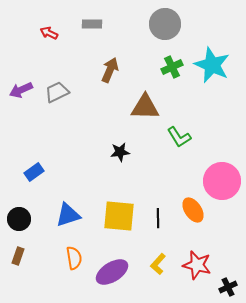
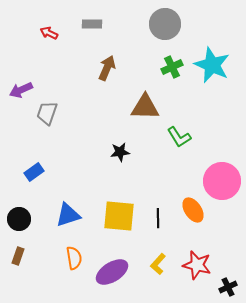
brown arrow: moved 3 px left, 2 px up
gray trapezoid: moved 10 px left, 21 px down; rotated 45 degrees counterclockwise
